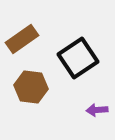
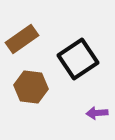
black square: moved 1 px down
purple arrow: moved 3 px down
